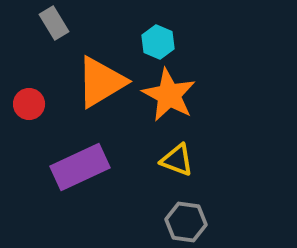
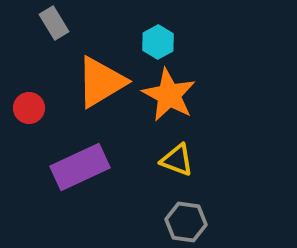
cyan hexagon: rotated 8 degrees clockwise
red circle: moved 4 px down
